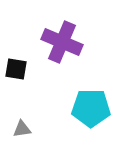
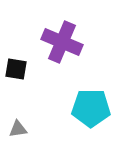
gray triangle: moved 4 px left
